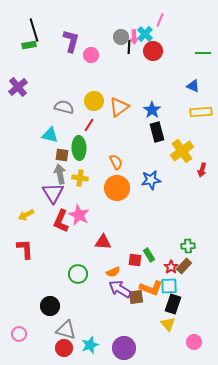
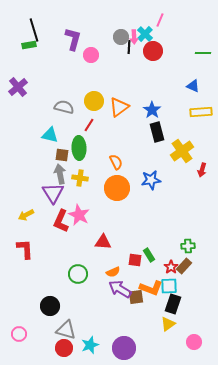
purple L-shape at (71, 41): moved 2 px right, 2 px up
yellow triangle at (168, 324): rotated 35 degrees clockwise
